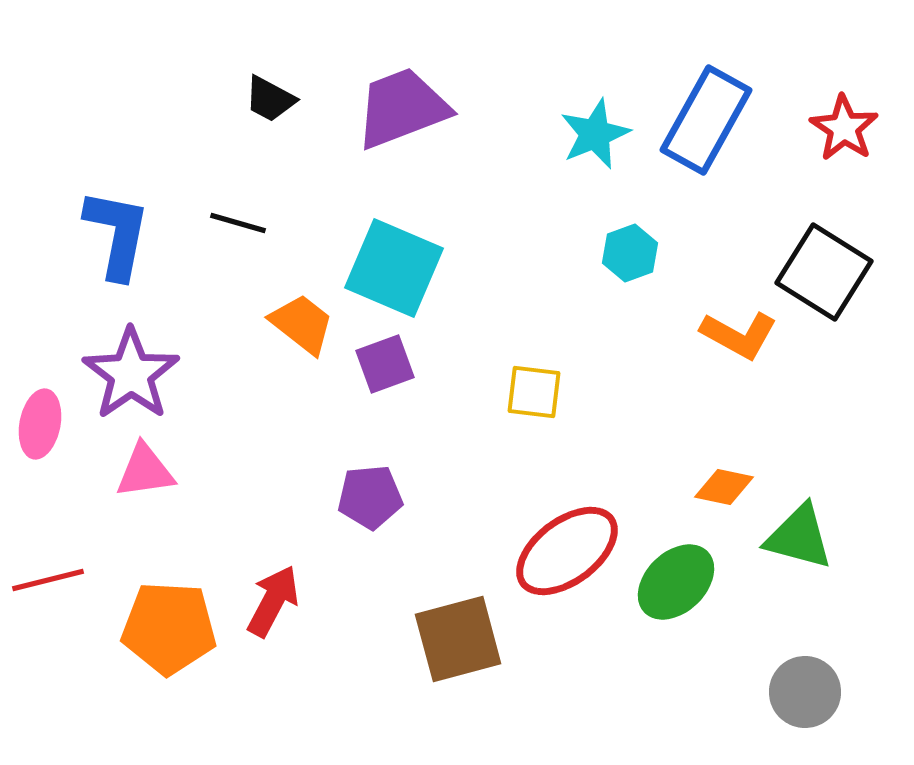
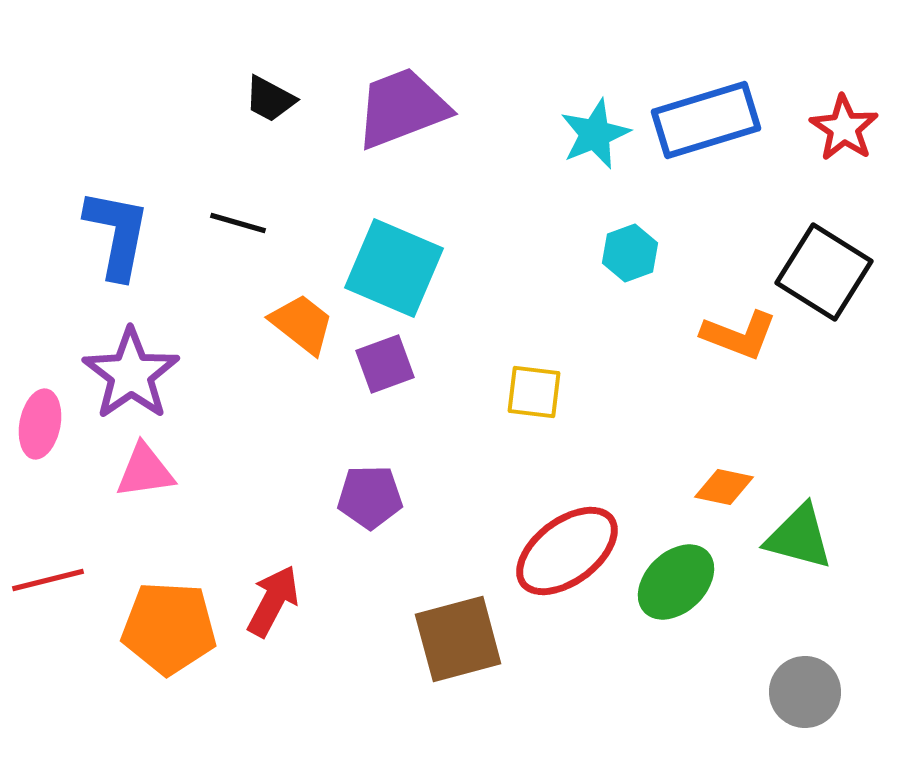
blue rectangle: rotated 44 degrees clockwise
orange L-shape: rotated 8 degrees counterclockwise
purple pentagon: rotated 4 degrees clockwise
